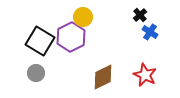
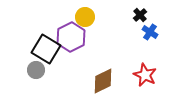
yellow circle: moved 2 px right
black square: moved 6 px right, 8 px down
gray circle: moved 3 px up
brown diamond: moved 4 px down
